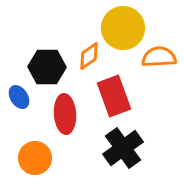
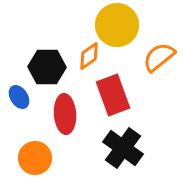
yellow circle: moved 6 px left, 3 px up
orange semicircle: rotated 36 degrees counterclockwise
red rectangle: moved 1 px left, 1 px up
black cross: rotated 18 degrees counterclockwise
